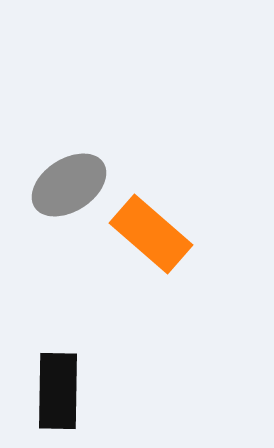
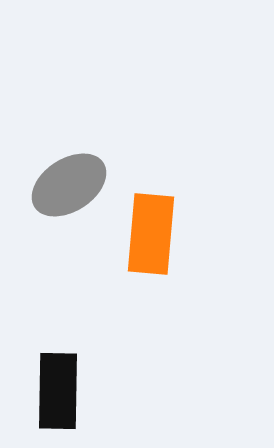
orange rectangle: rotated 54 degrees clockwise
